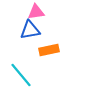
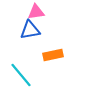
orange rectangle: moved 4 px right, 5 px down
